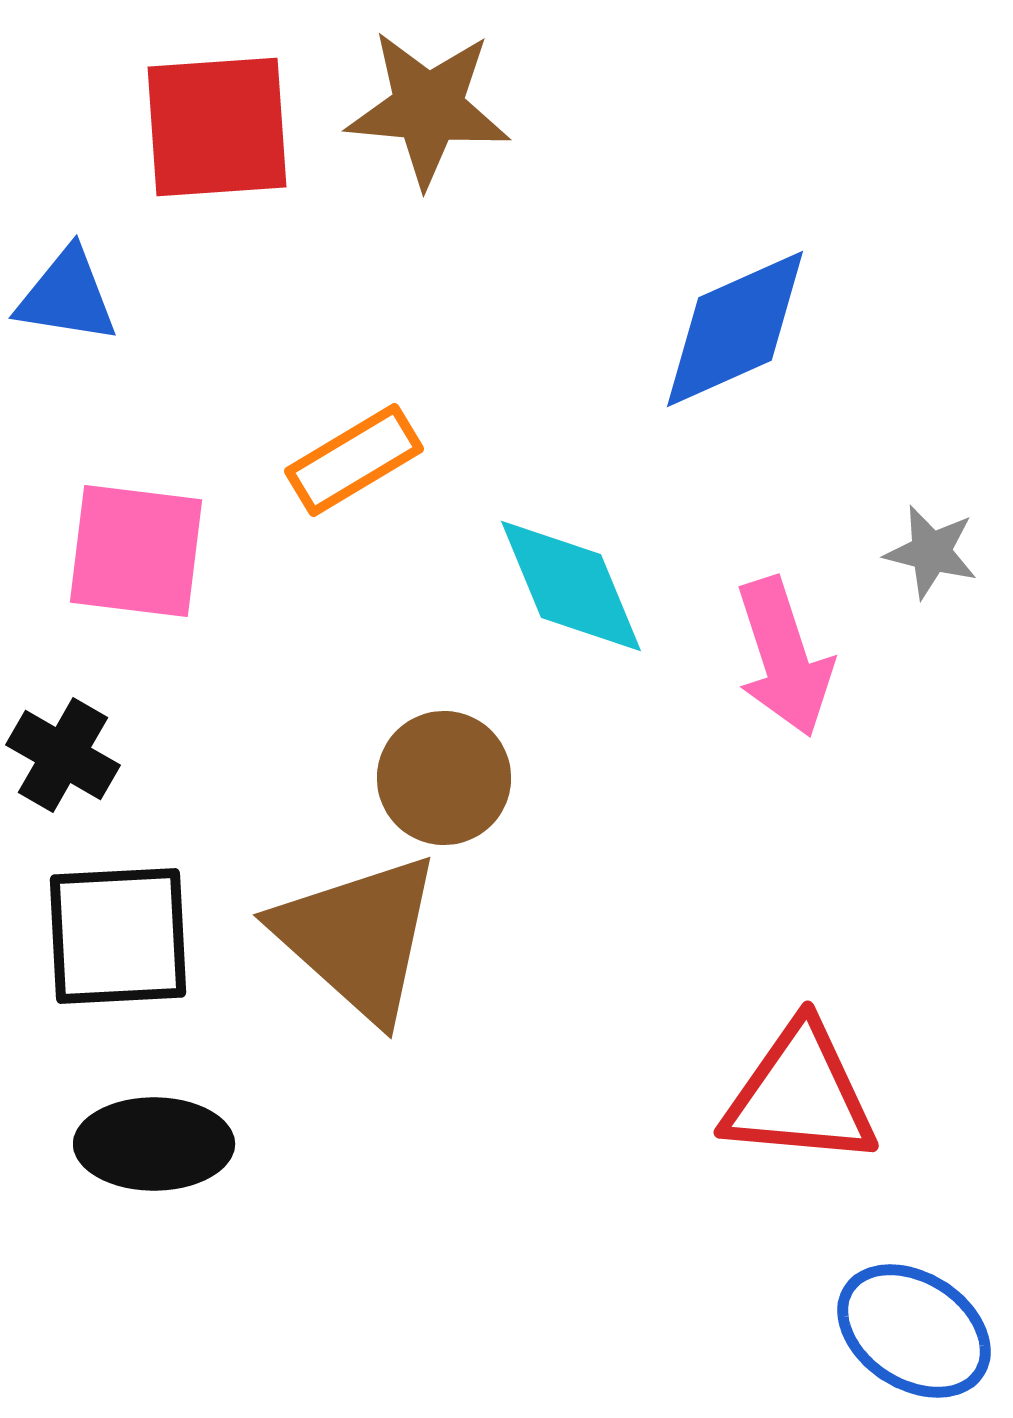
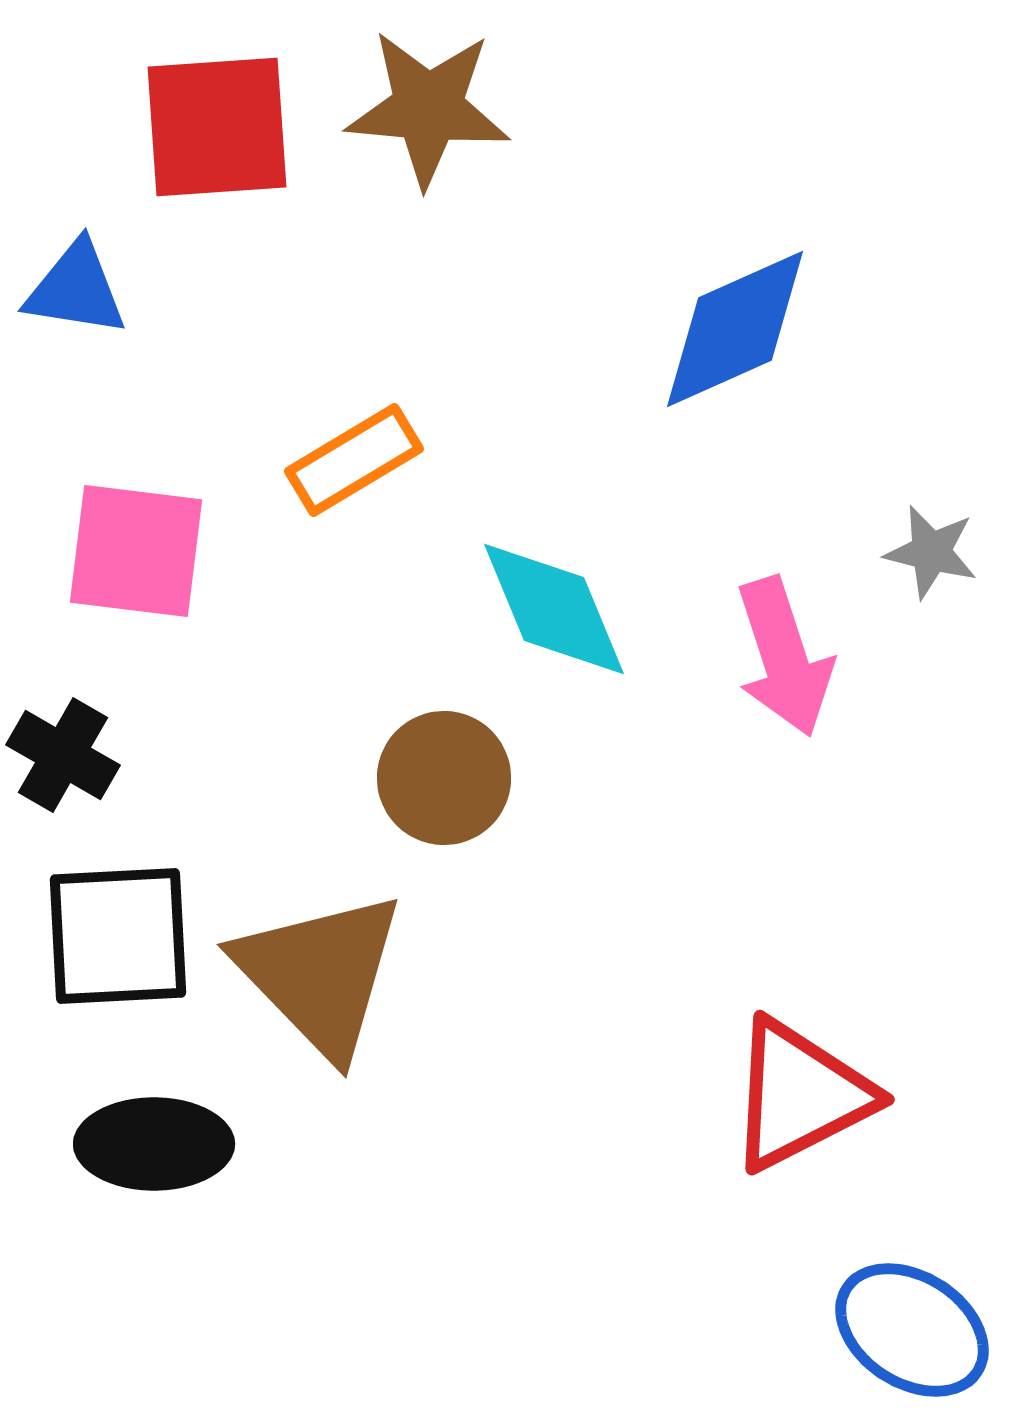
blue triangle: moved 9 px right, 7 px up
cyan diamond: moved 17 px left, 23 px down
brown triangle: moved 38 px left, 37 px down; rotated 4 degrees clockwise
red triangle: rotated 32 degrees counterclockwise
blue ellipse: moved 2 px left, 1 px up
